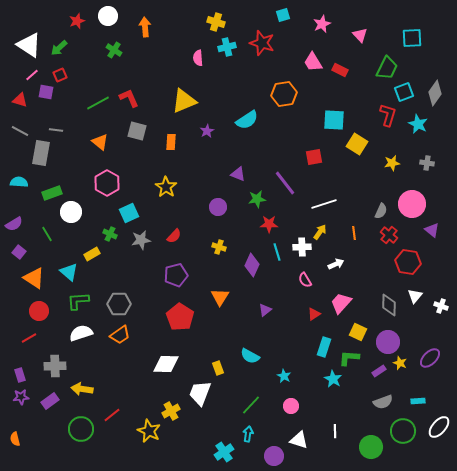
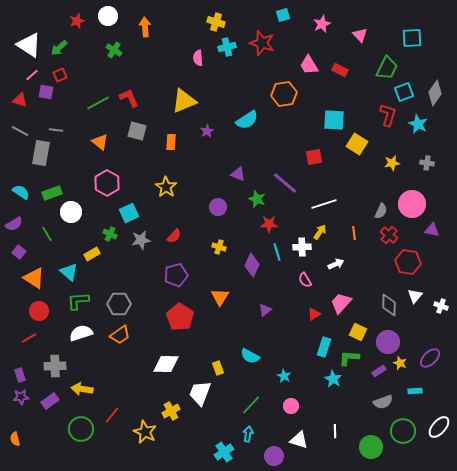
pink trapezoid at (313, 62): moved 4 px left, 3 px down
cyan semicircle at (19, 182): moved 2 px right, 10 px down; rotated 30 degrees clockwise
purple line at (285, 183): rotated 12 degrees counterclockwise
green star at (257, 199): rotated 30 degrees clockwise
purple triangle at (432, 230): rotated 28 degrees counterclockwise
cyan rectangle at (418, 401): moved 3 px left, 10 px up
red line at (112, 415): rotated 12 degrees counterclockwise
yellow star at (149, 431): moved 4 px left, 1 px down
